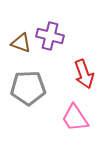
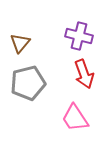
purple cross: moved 29 px right
brown triangle: moved 1 px left; rotated 50 degrees clockwise
gray pentagon: moved 5 px up; rotated 12 degrees counterclockwise
